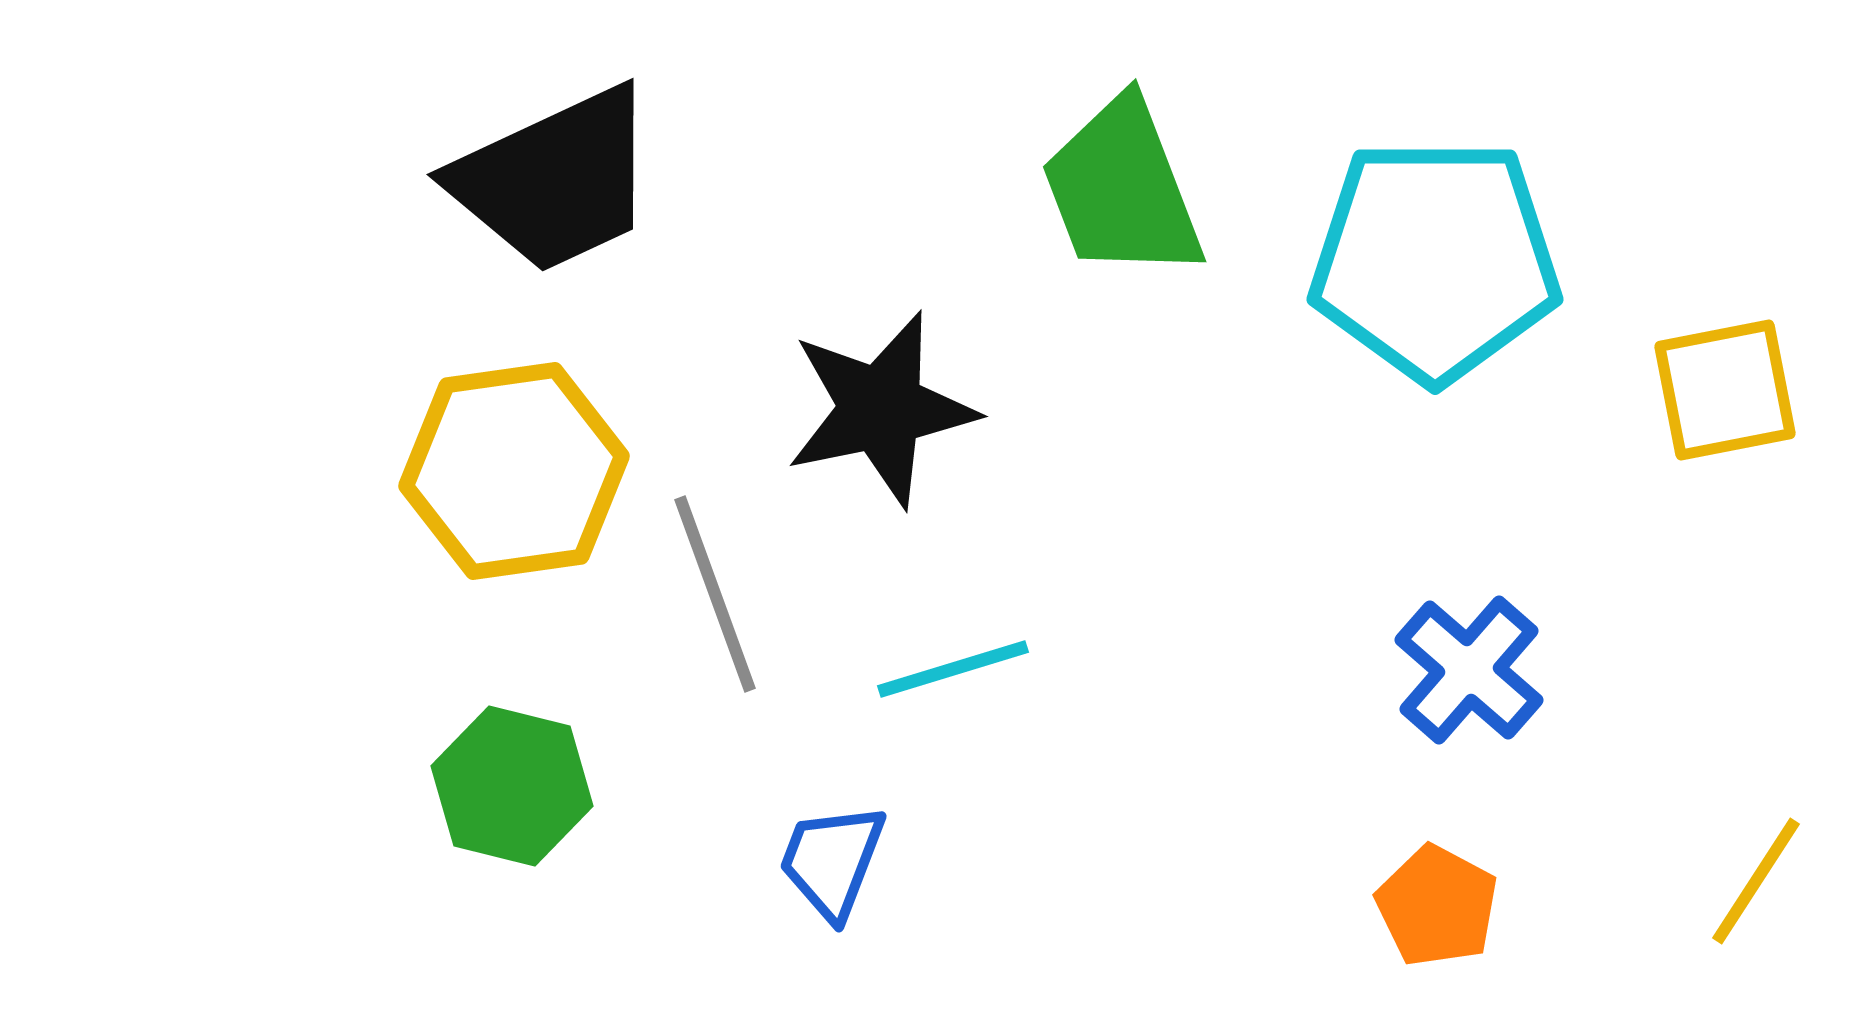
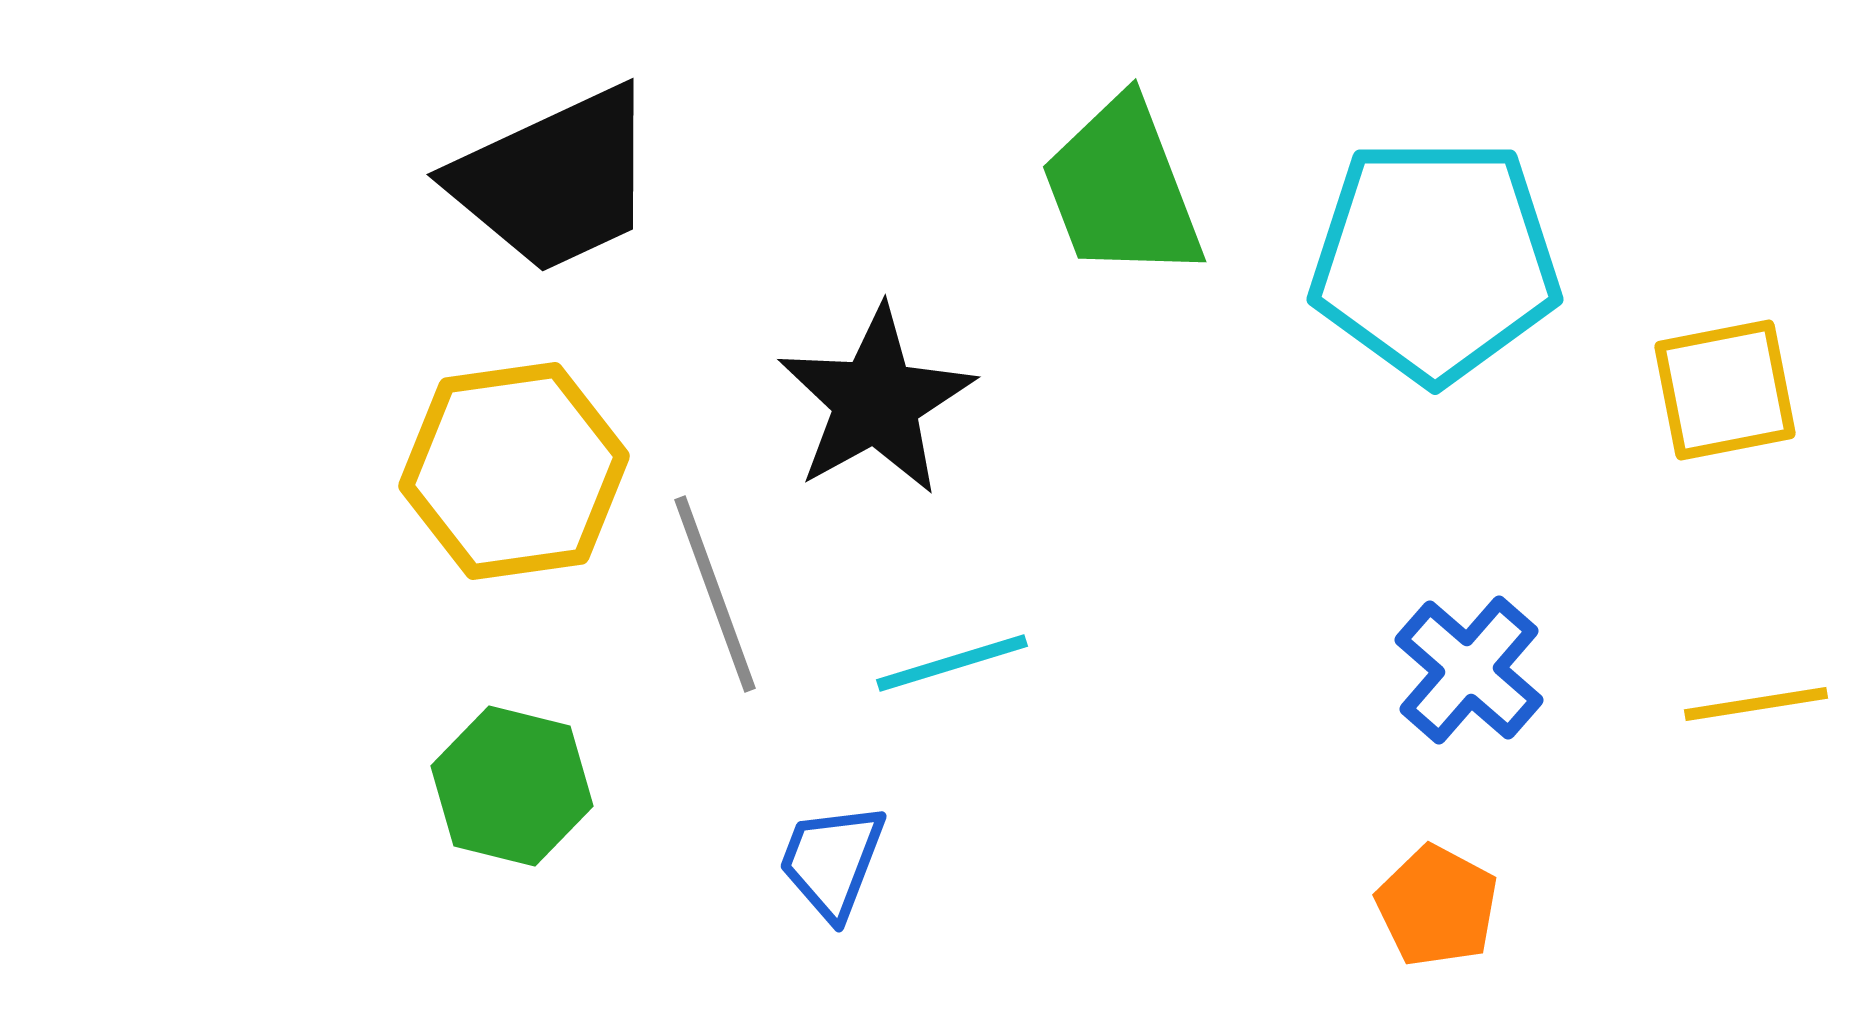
black star: moved 5 px left, 8 px up; rotated 17 degrees counterclockwise
cyan line: moved 1 px left, 6 px up
yellow line: moved 177 px up; rotated 48 degrees clockwise
